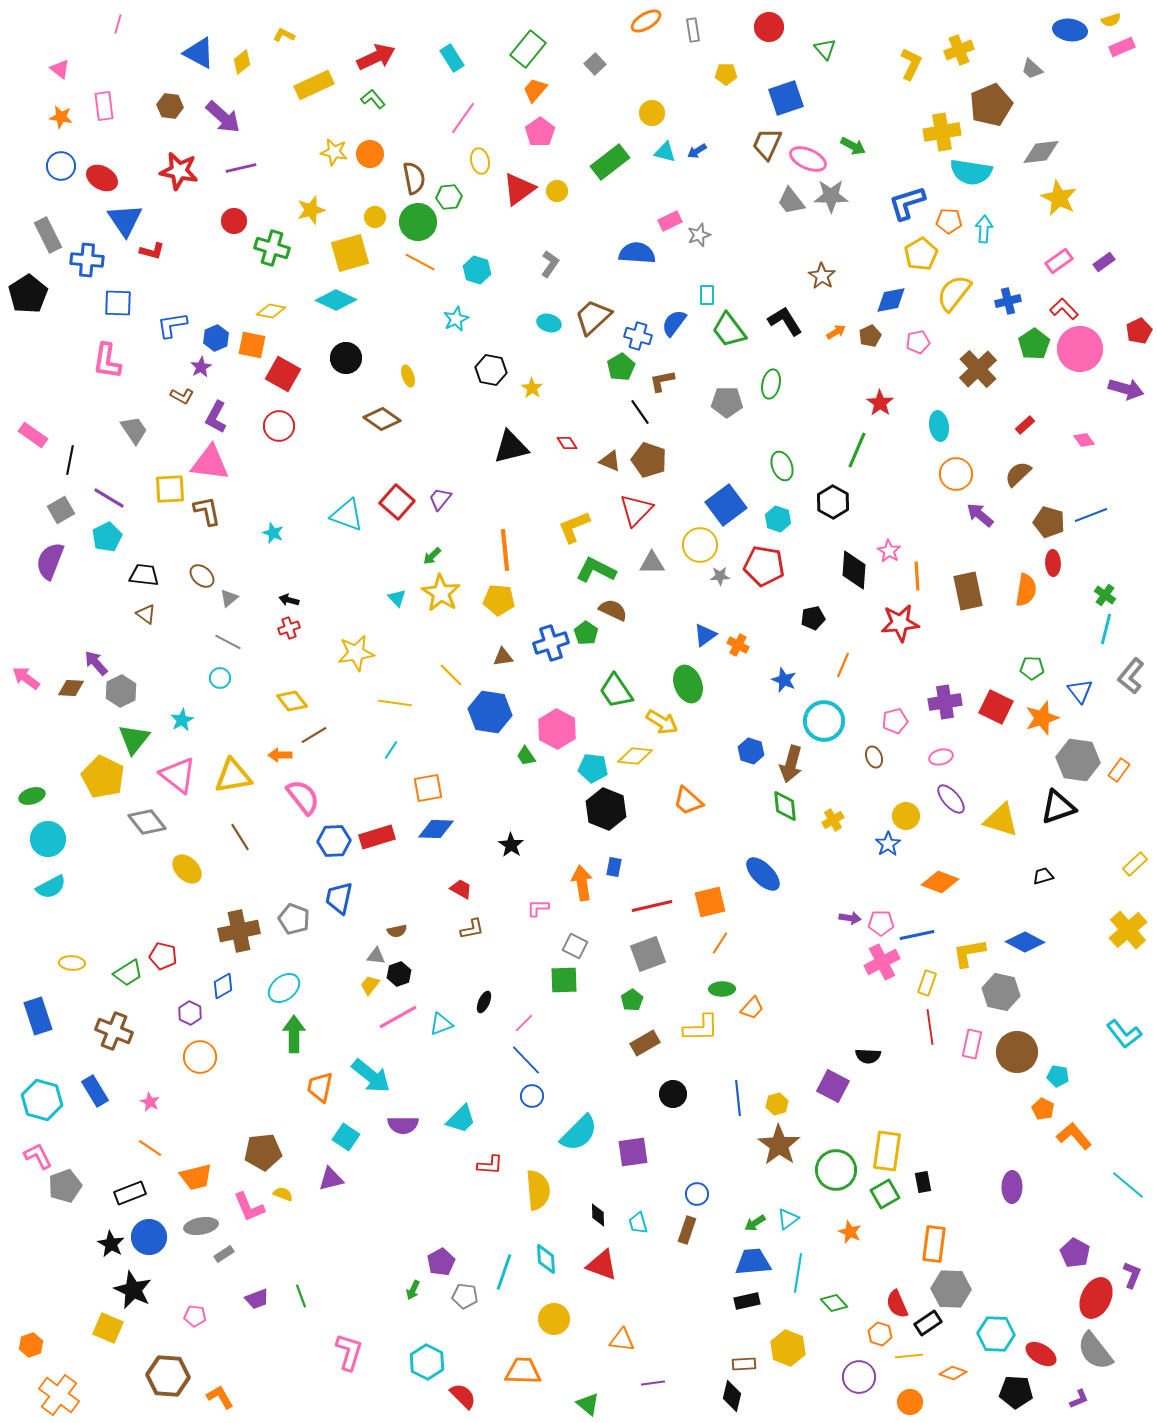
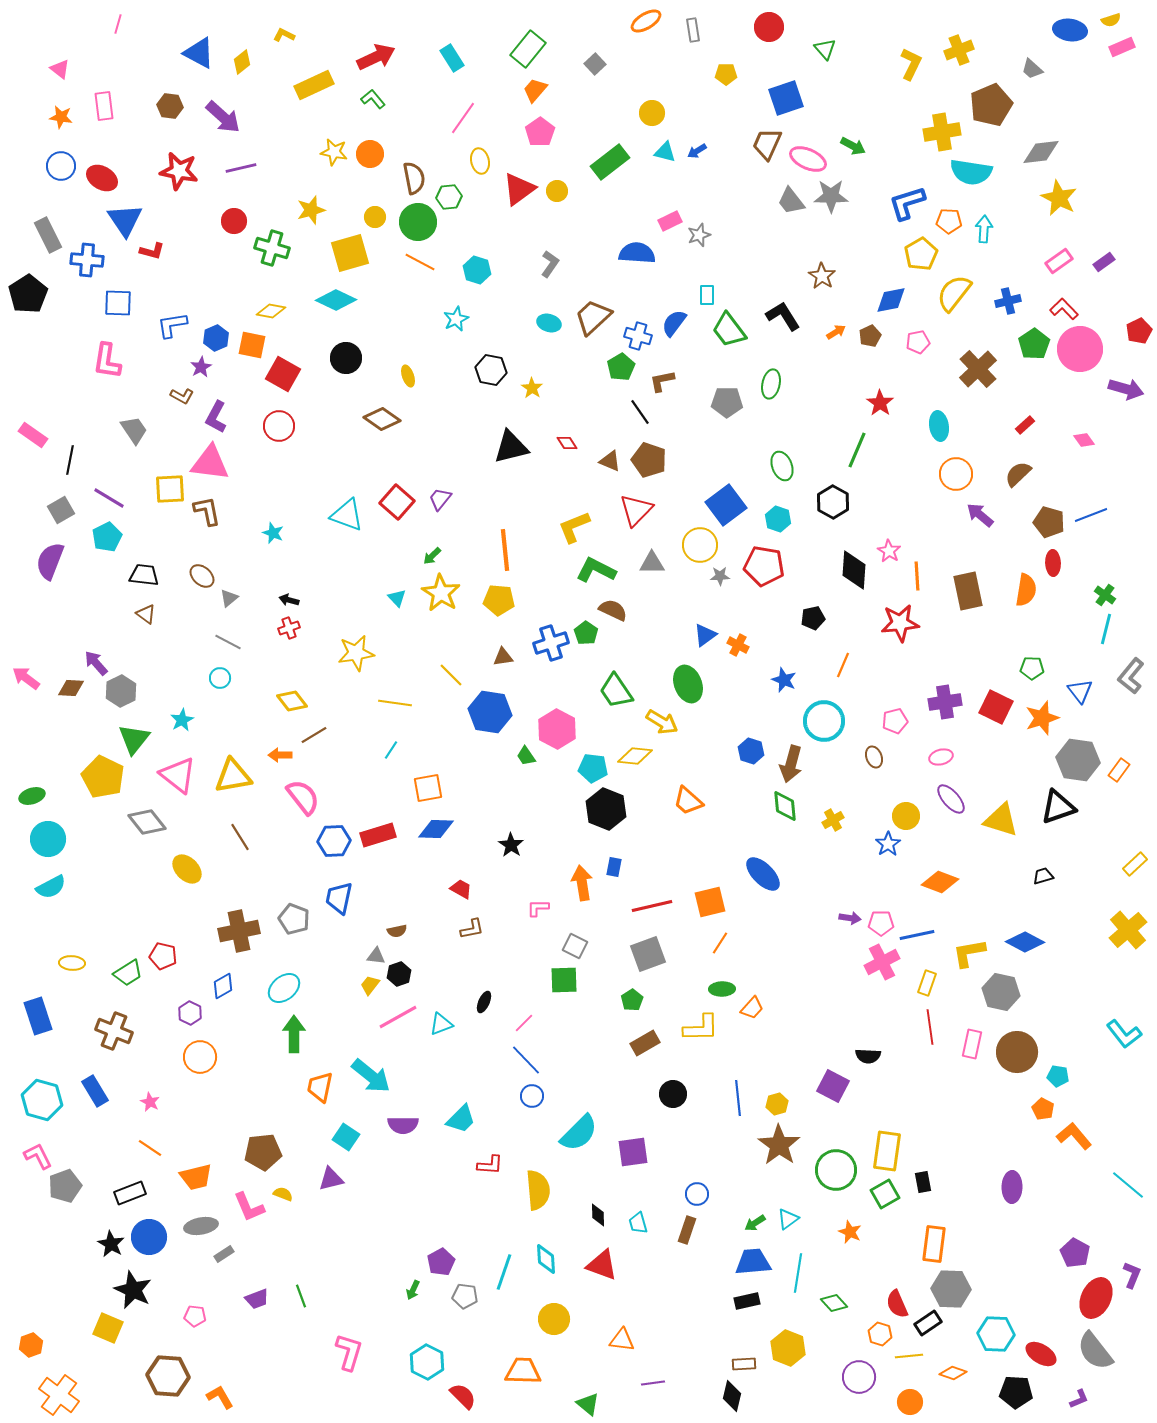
black L-shape at (785, 321): moved 2 px left, 5 px up
red rectangle at (377, 837): moved 1 px right, 2 px up
